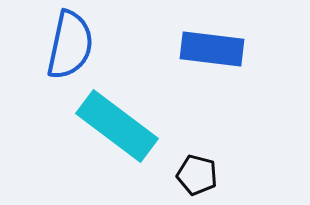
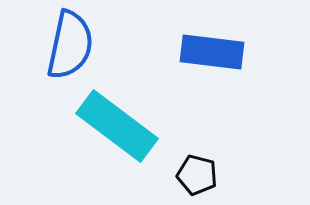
blue rectangle: moved 3 px down
